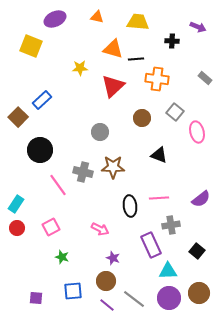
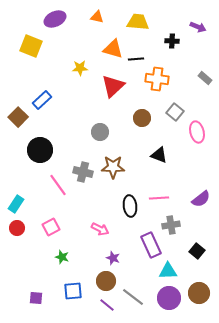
gray line at (134, 299): moved 1 px left, 2 px up
